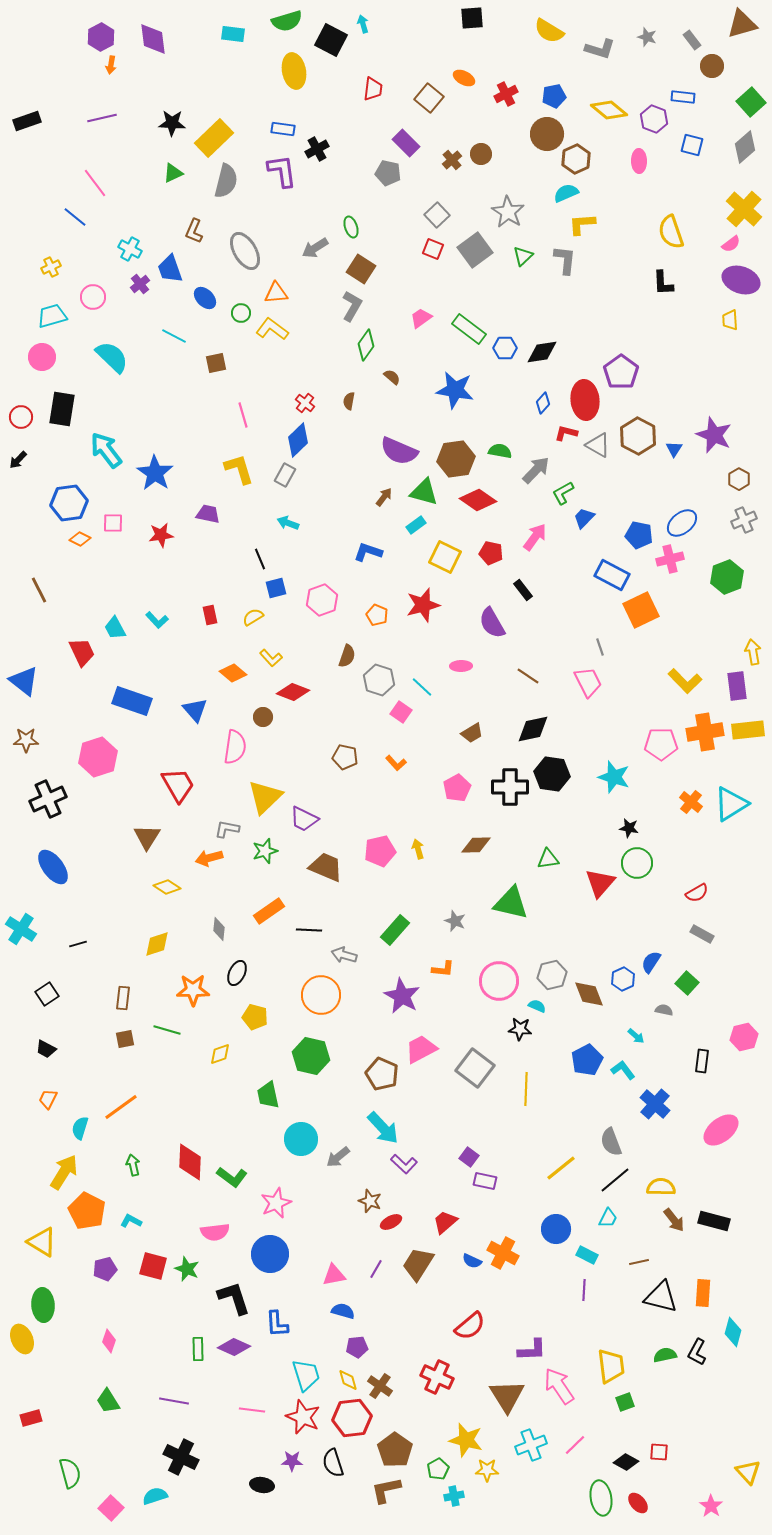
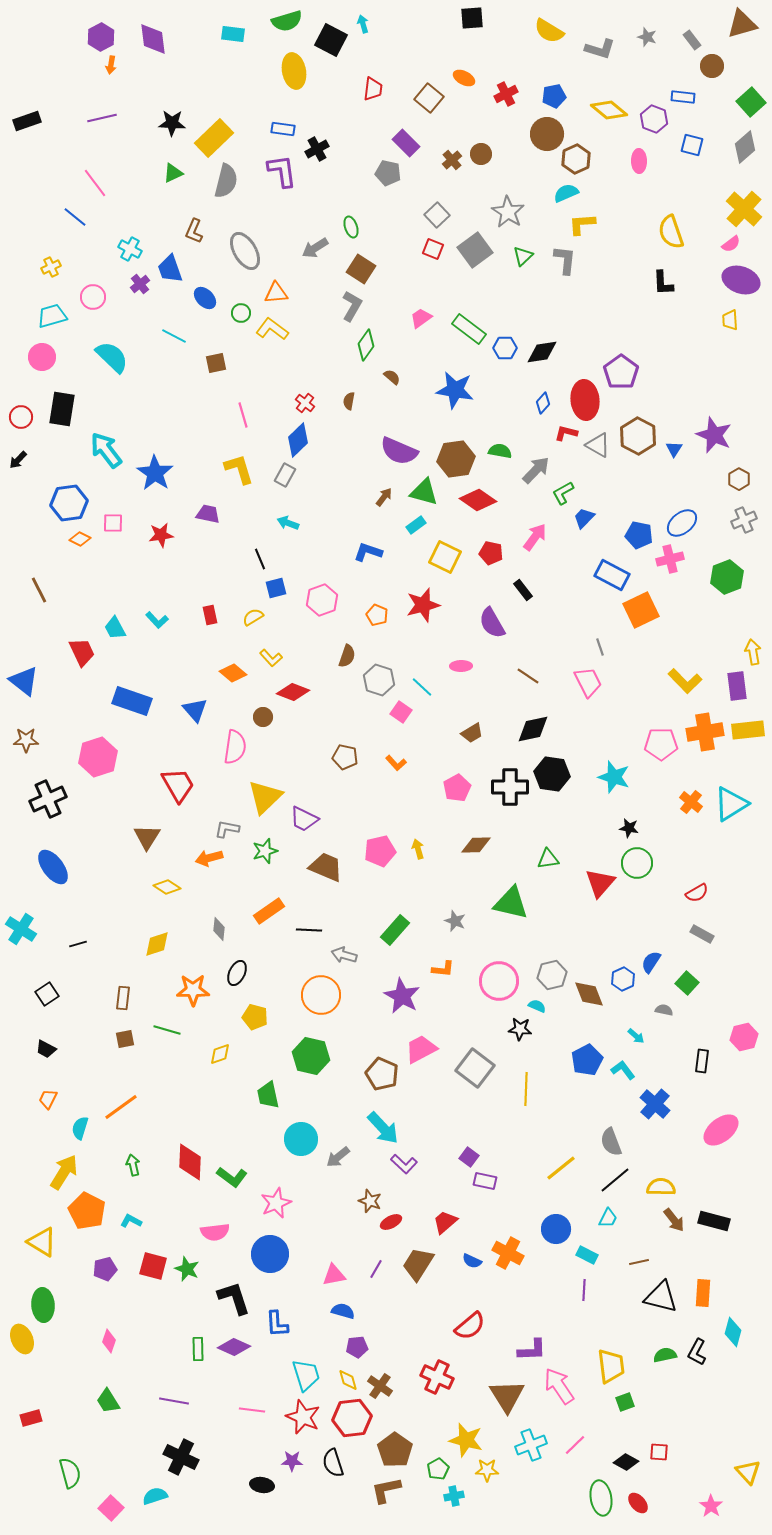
orange cross at (503, 1253): moved 5 px right
